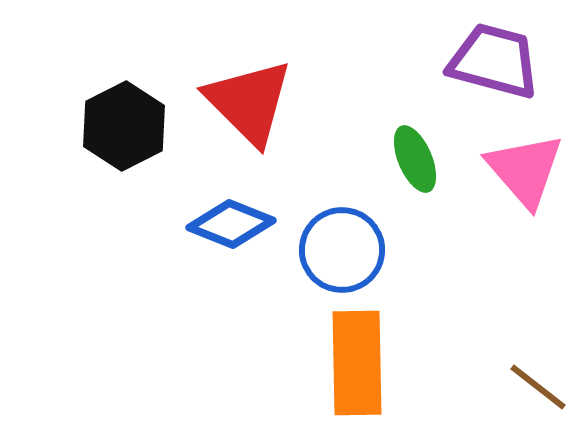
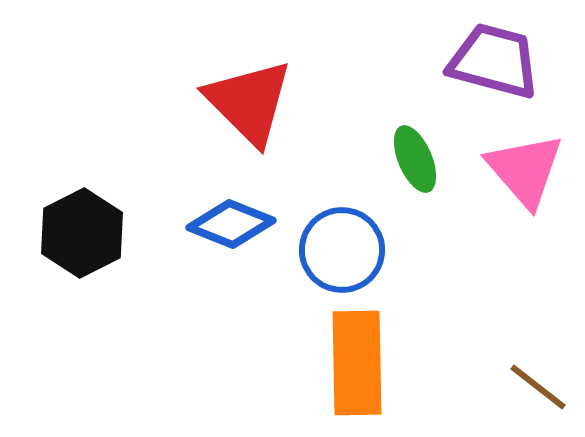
black hexagon: moved 42 px left, 107 px down
